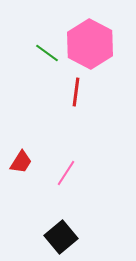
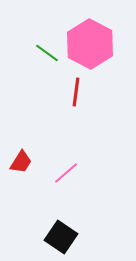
pink line: rotated 16 degrees clockwise
black square: rotated 16 degrees counterclockwise
